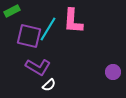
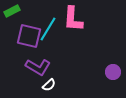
pink L-shape: moved 2 px up
